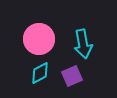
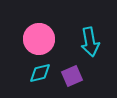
cyan arrow: moved 7 px right, 2 px up
cyan diamond: rotated 15 degrees clockwise
